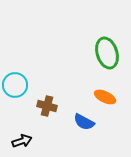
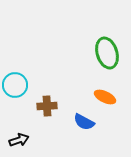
brown cross: rotated 18 degrees counterclockwise
black arrow: moved 3 px left, 1 px up
